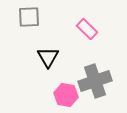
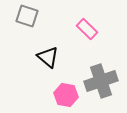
gray square: moved 2 px left, 1 px up; rotated 20 degrees clockwise
black triangle: rotated 20 degrees counterclockwise
gray cross: moved 6 px right
